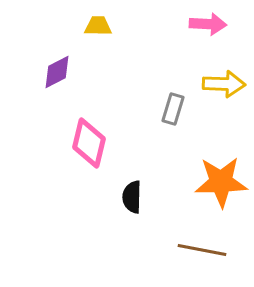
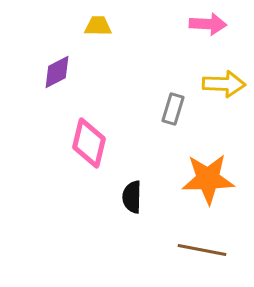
orange star: moved 13 px left, 3 px up
